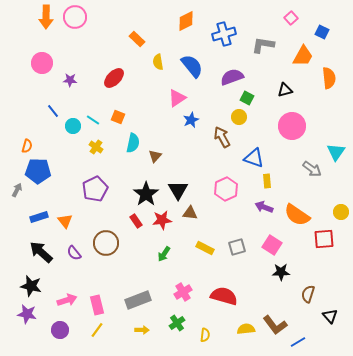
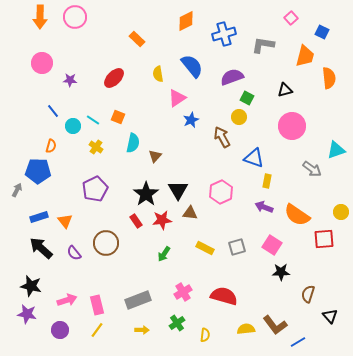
orange arrow at (46, 17): moved 6 px left
orange trapezoid at (303, 56): moved 2 px right; rotated 15 degrees counterclockwise
yellow semicircle at (158, 62): moved 12 px down
orange semicircle at (27, 146): moved 24 px right
cyan triangle at (336, 152): moved 2 px up; rotated 36 degrees clockwise
yellow rectangle at (267, 181): rotated 16 degrees clockwise
pink hexagon at (226, 189): moved 5 px left, 3 px down
black arrow at (41, 252): moved 4 px up
